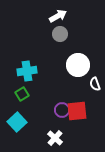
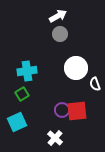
white circle: moved 2 px left, 3 px down
cyan square: rotated 18 degrees clockwise
